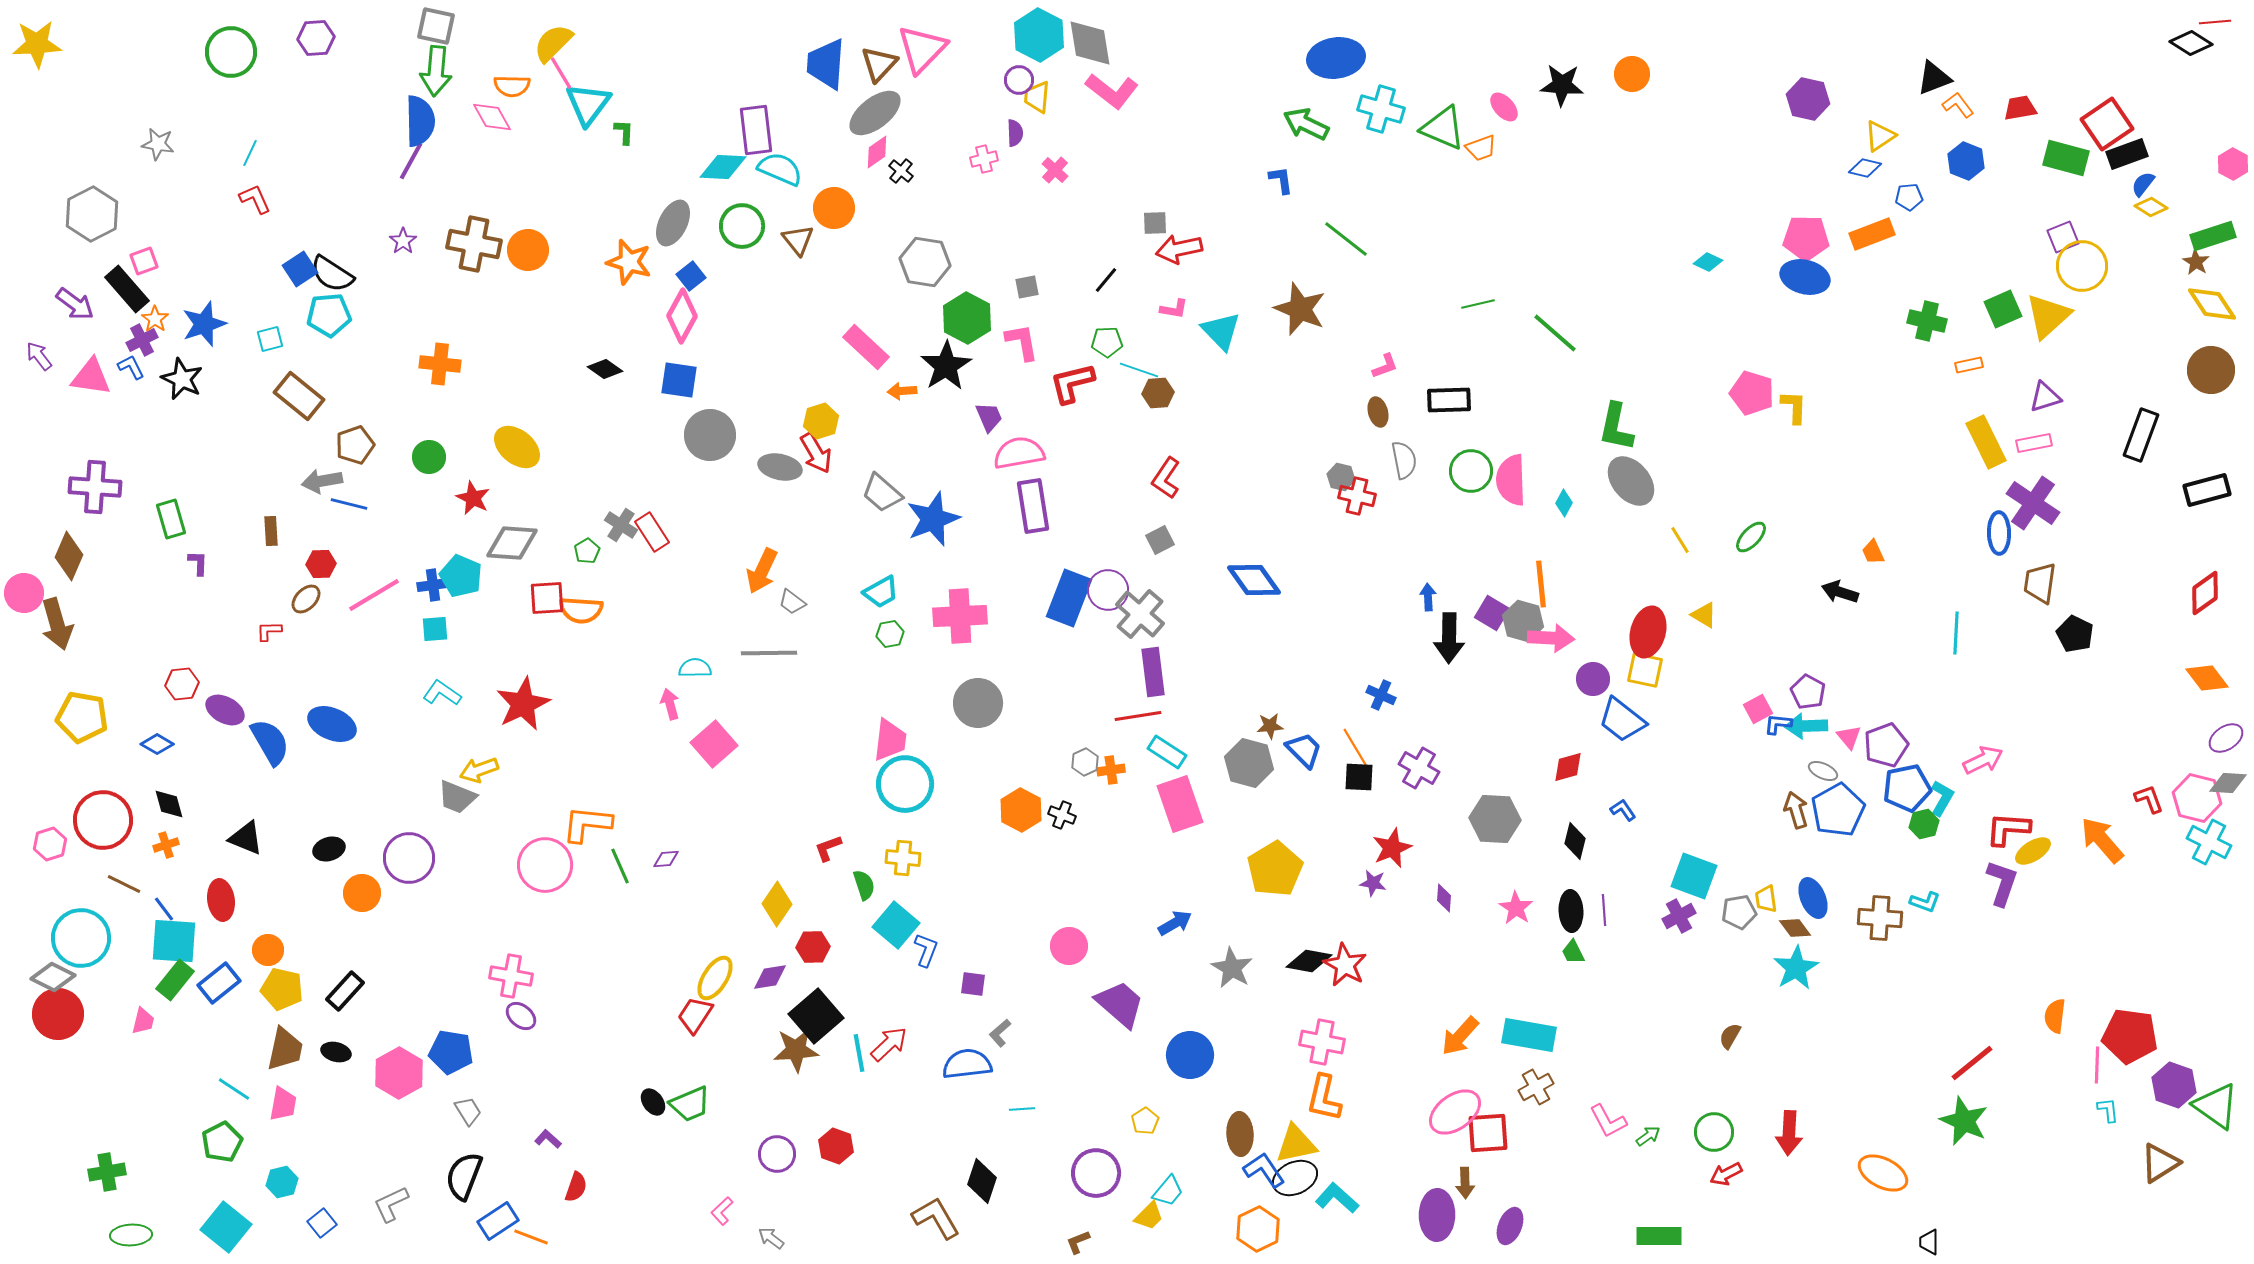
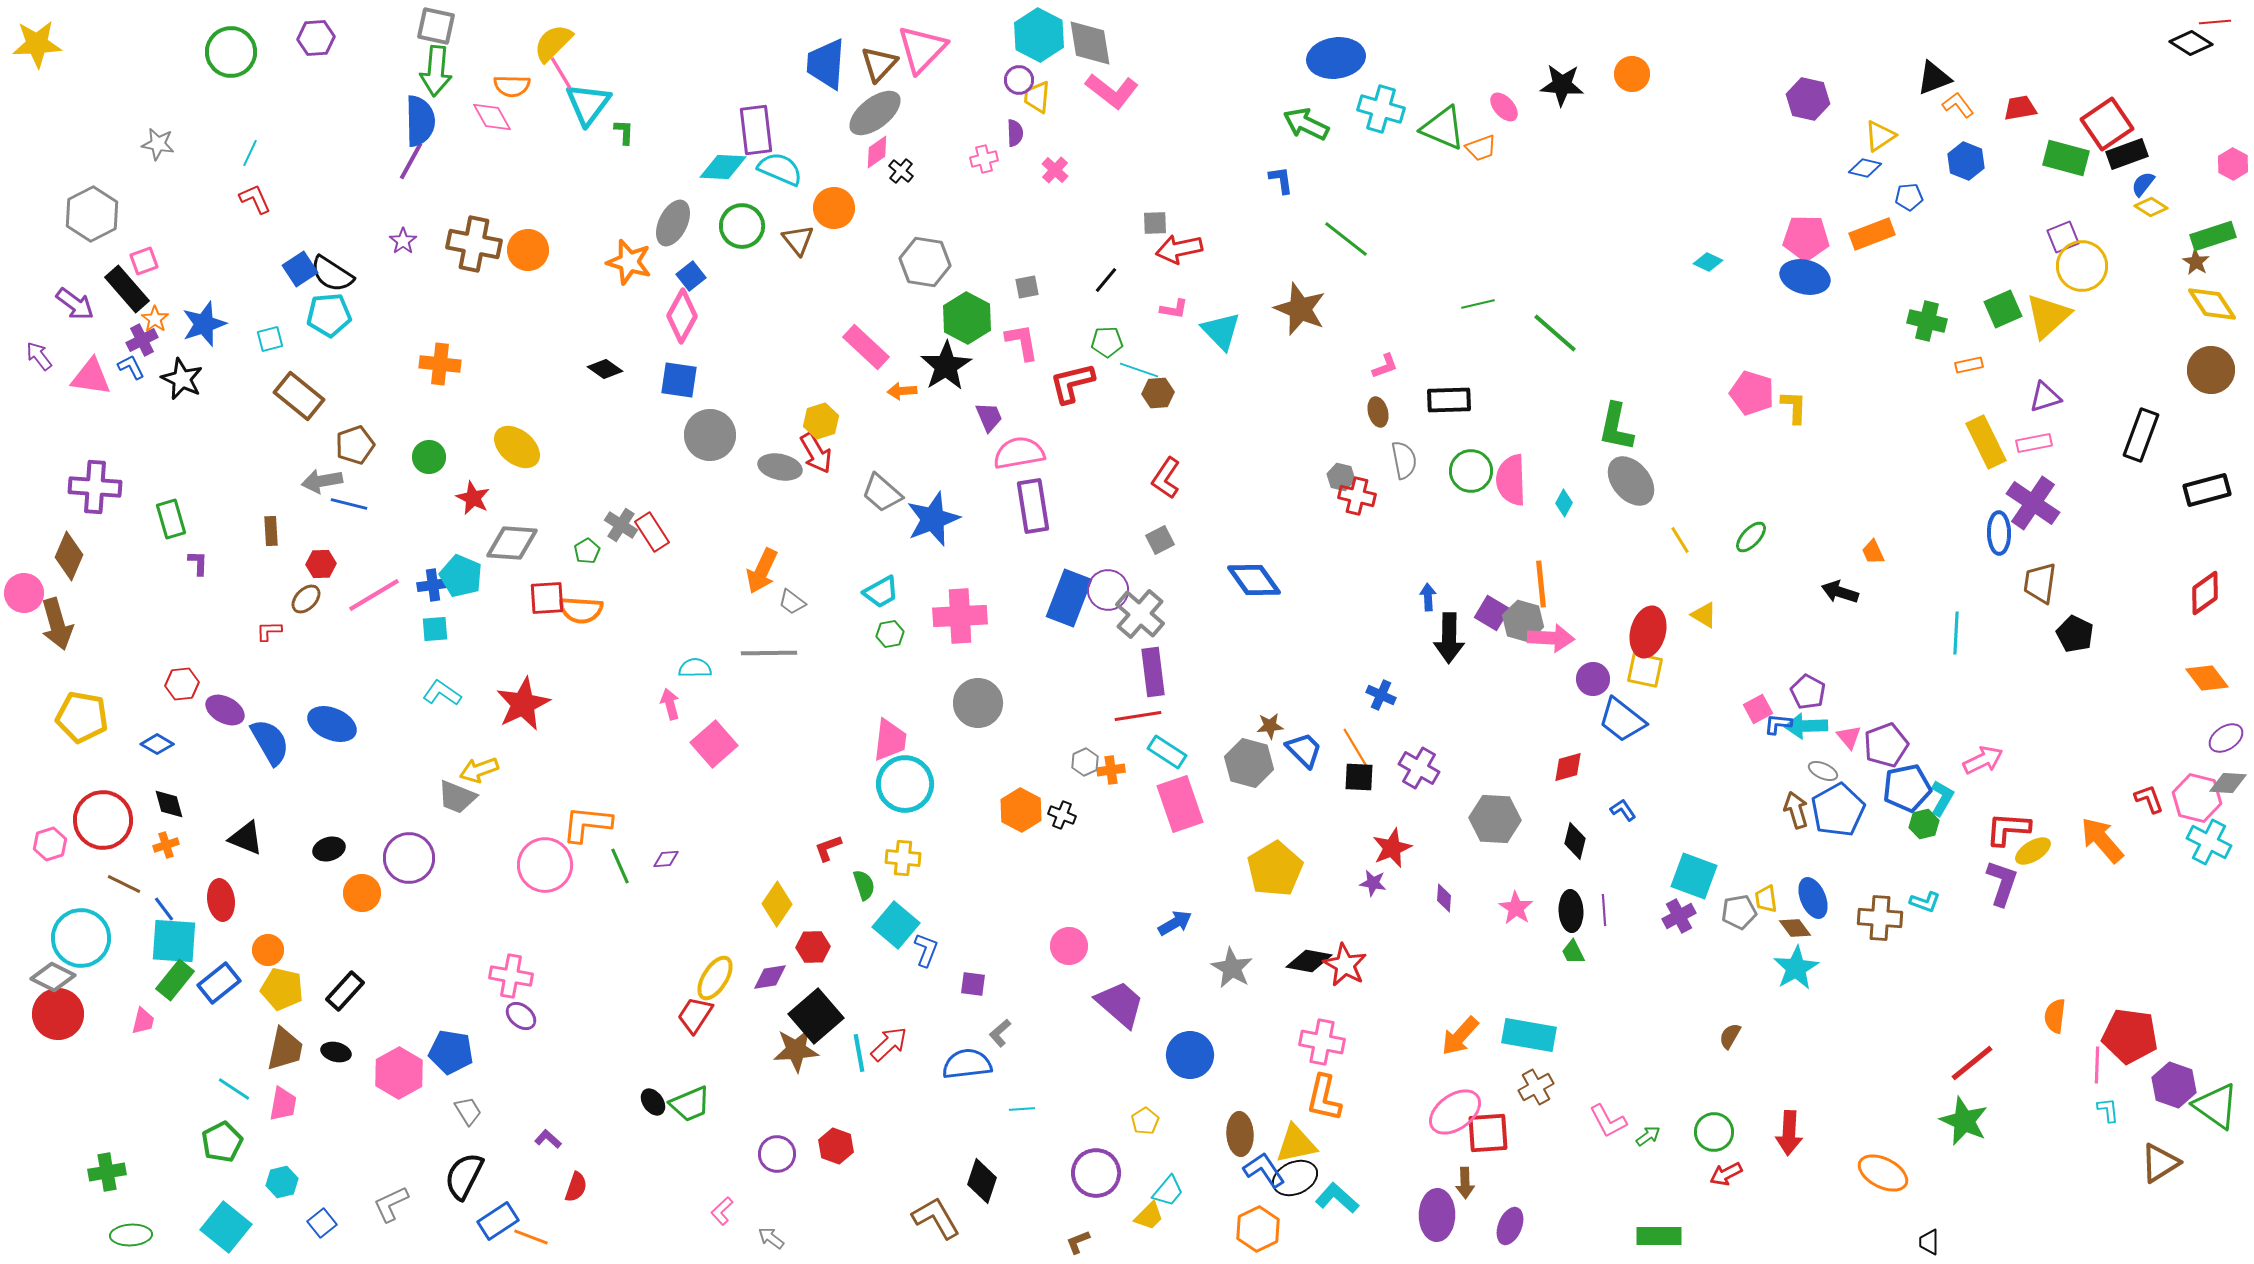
black semicircle at (464, 1176): rotated 6 degrees clockwise
